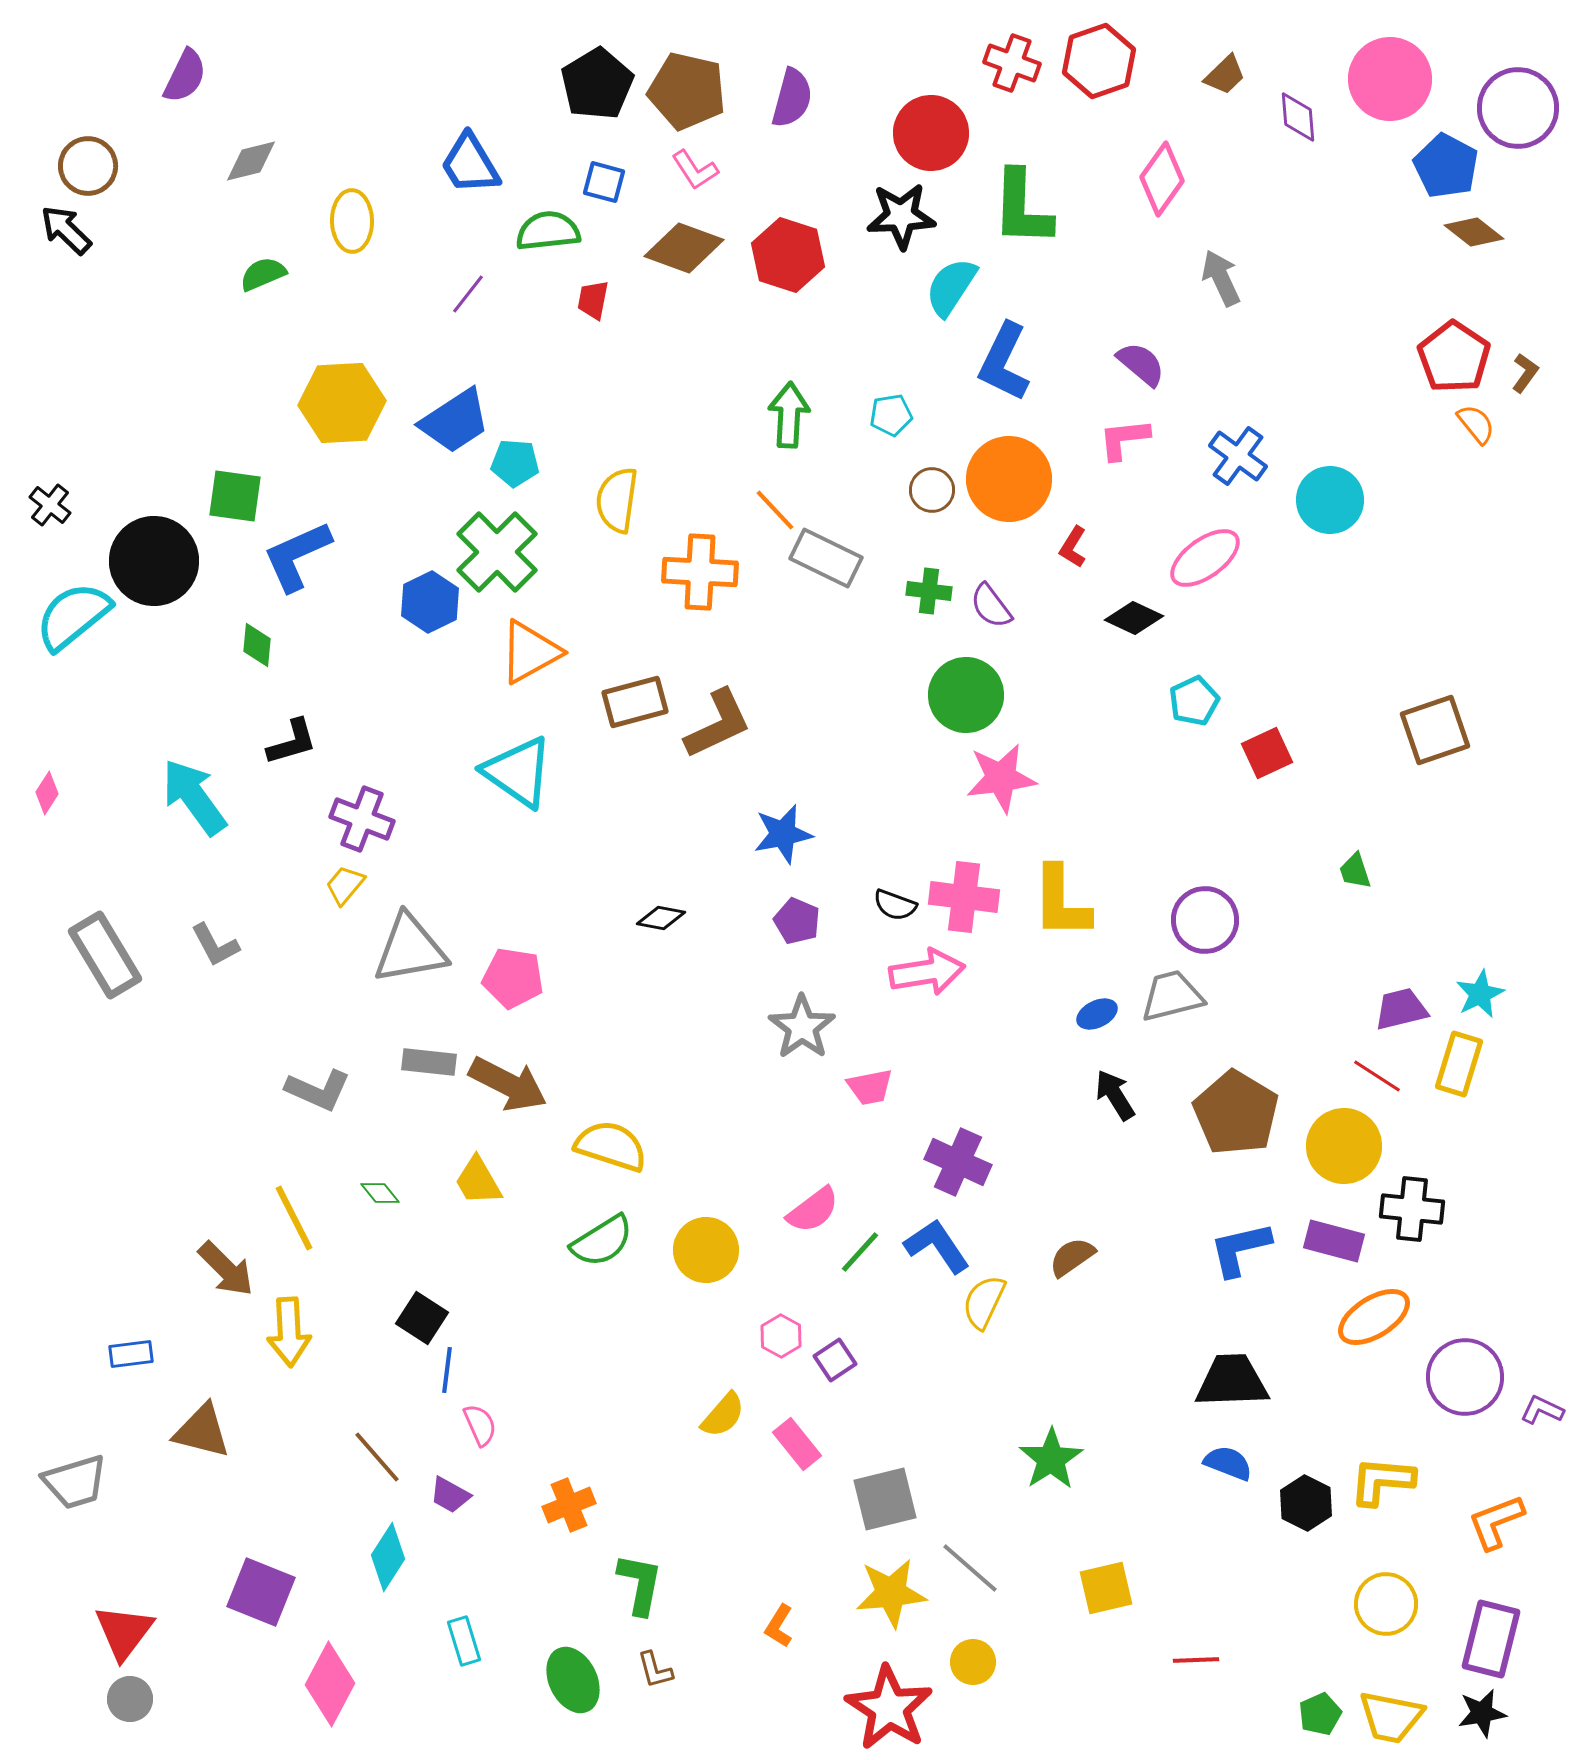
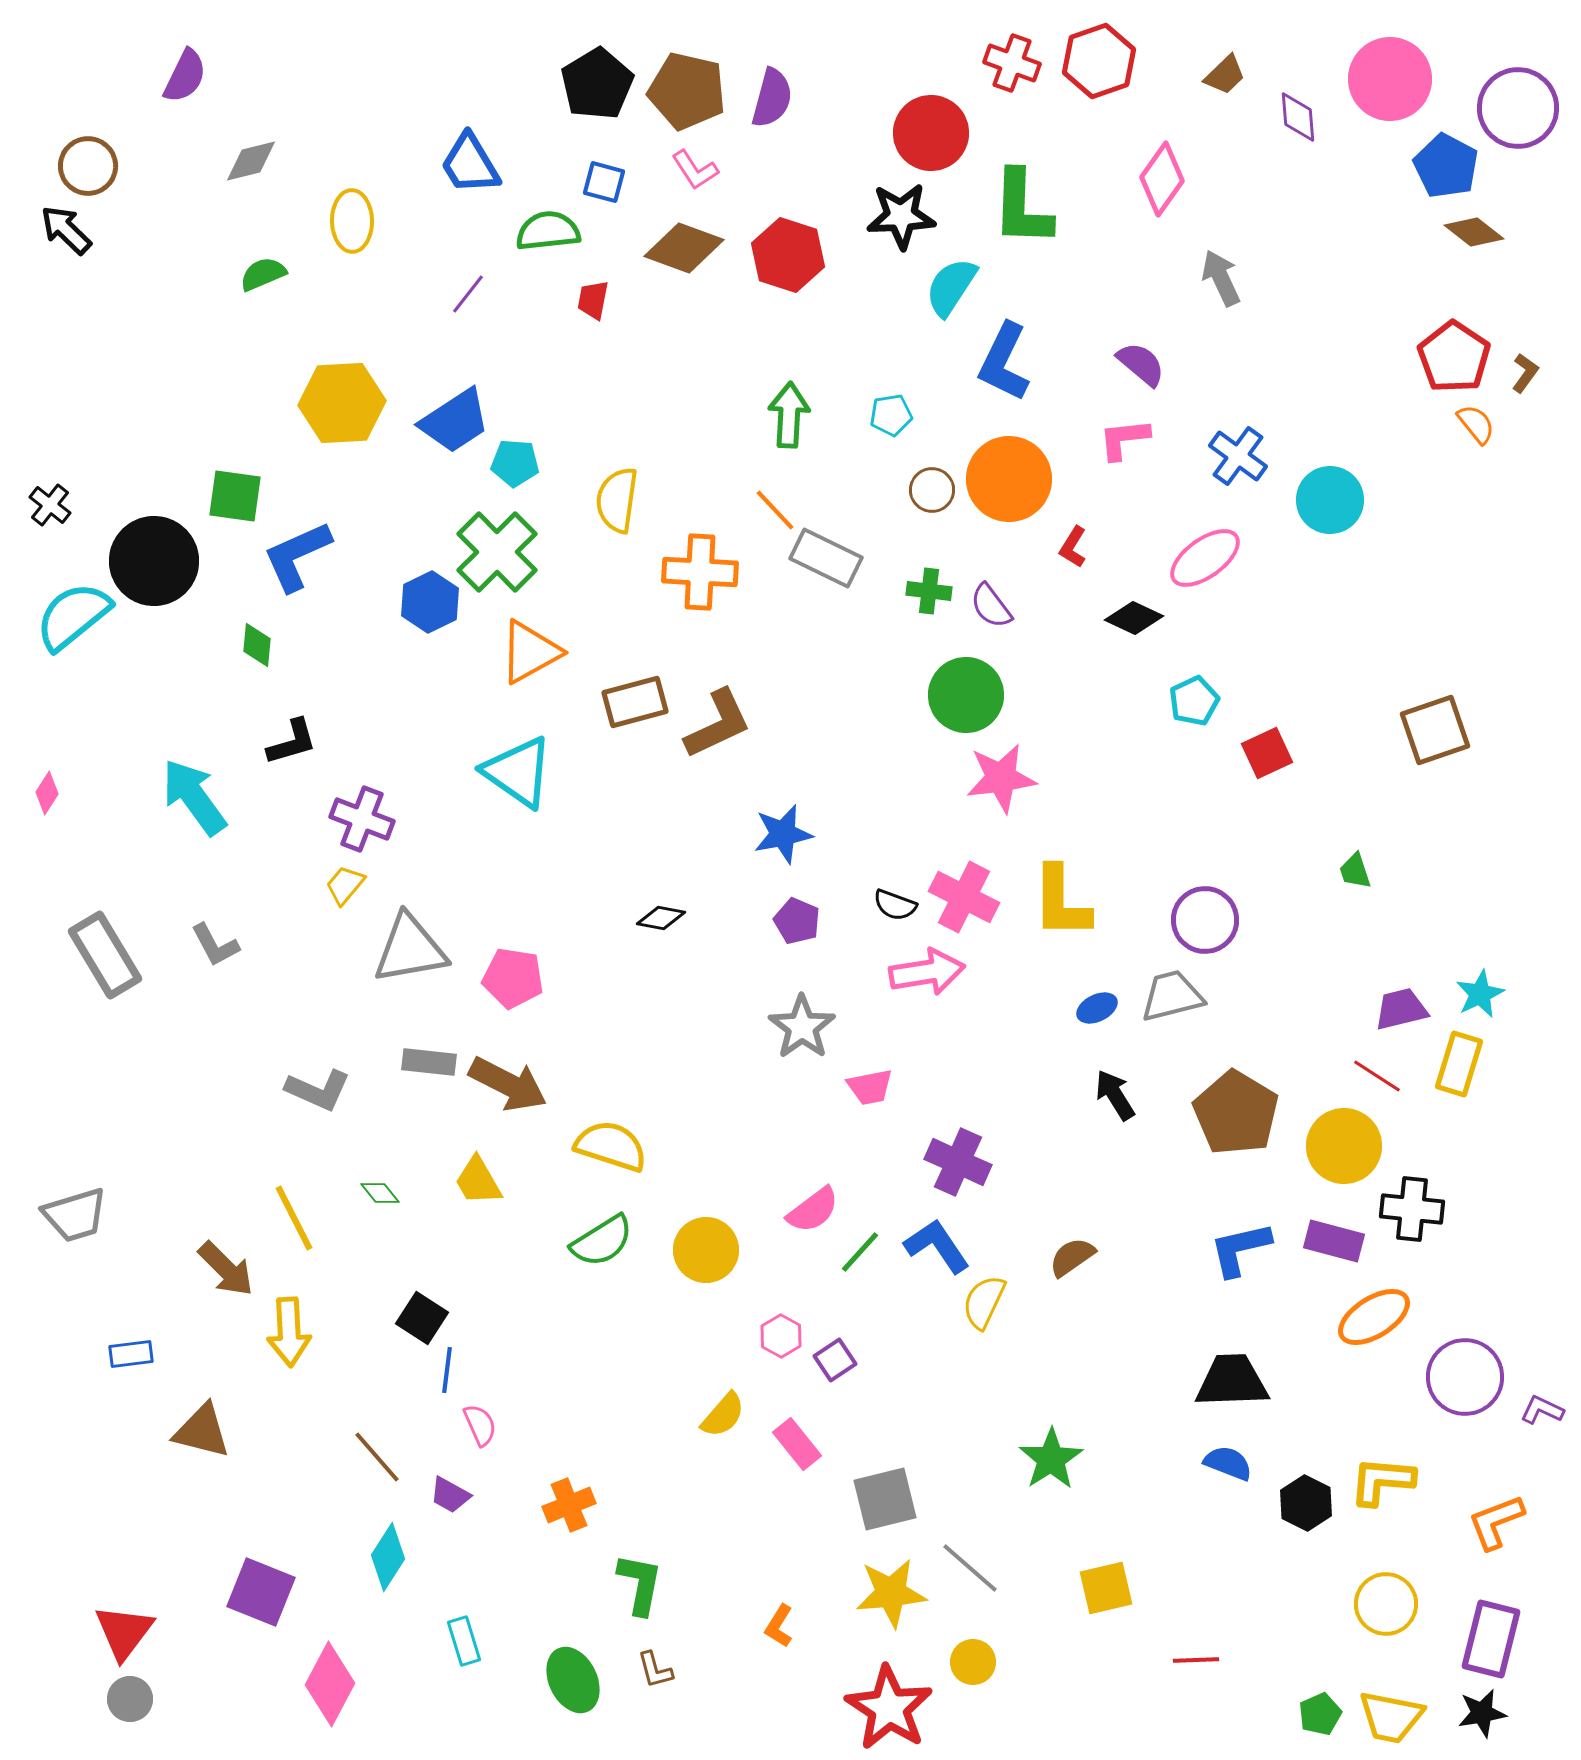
purple semicircle at (792, 98): moved 20 px left
pink cross at (964, 897): rotated 20 degrees clockwise
blue ellipse at (1097, 1014): moved 6 px up
gray trapezoid at (75, 1482): moved 267 px up
